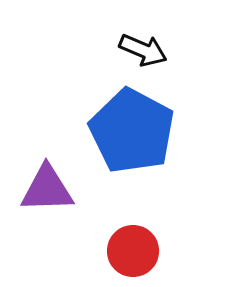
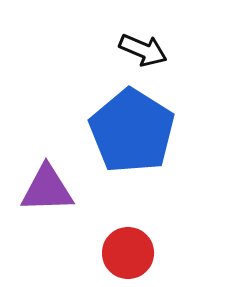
blue pentagon: rotated 4 degrees clockwise
red circle: moved 5 px left, 2 px down
